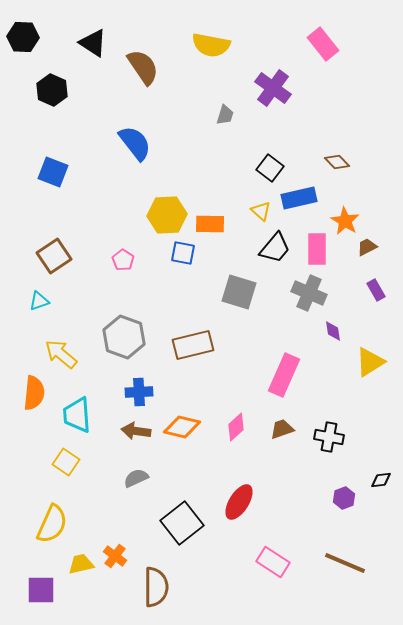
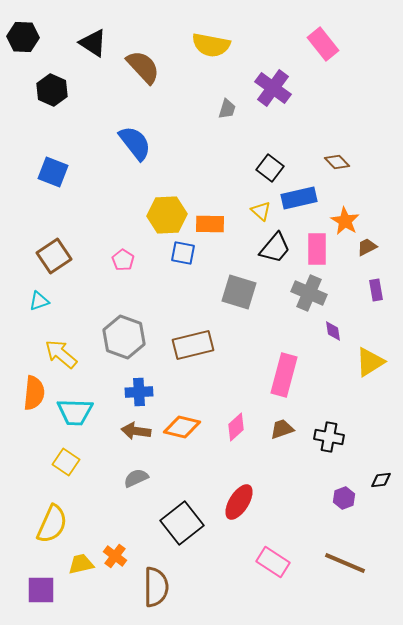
brown semicircle at (143, 67): rotated 9 degrees counterclockwise
gray trapezoid at (225, 115): moved 2 px right, 6 px up
purple rectangle at (376, 290): rotated 20 degrees clockwise
pink rectangle at (284, 375): rotated 9 degrees counterclockwise
cyan trapezoid at (77, 415): moved 2 px left, 3 px up; rotated 84 degrees counterclockwise
